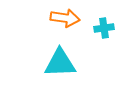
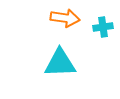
cyan cross: moved 1 px left, 1 px up
